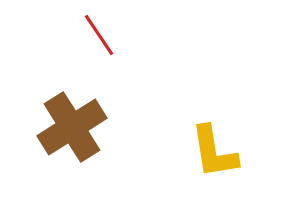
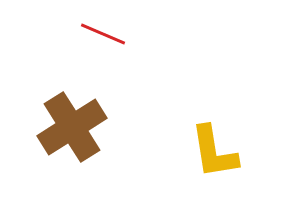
red line: moved 4 px right, 1 px up; rotated 33 degrees counterclockwise
